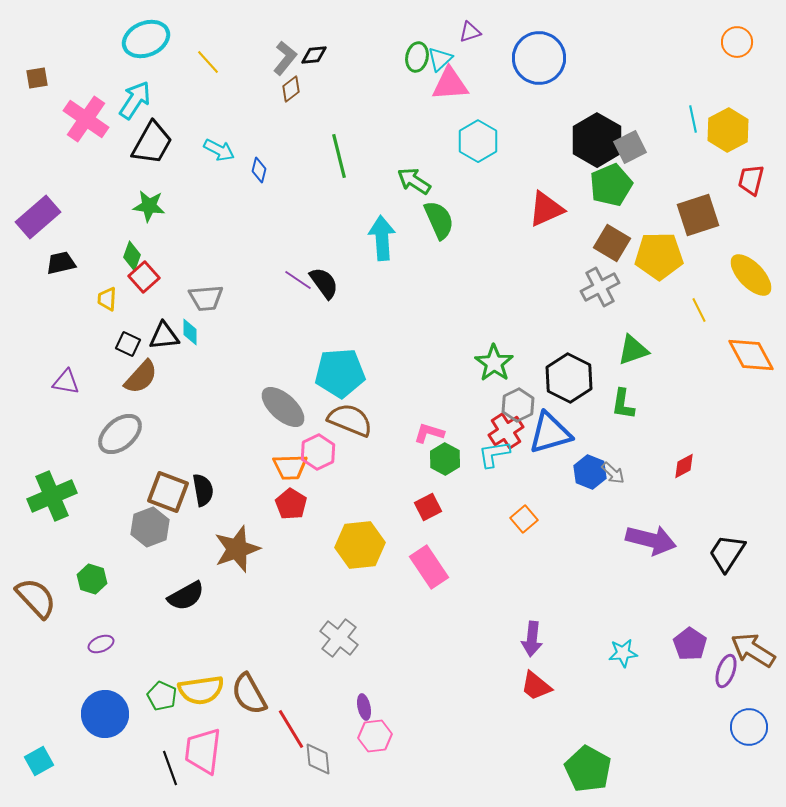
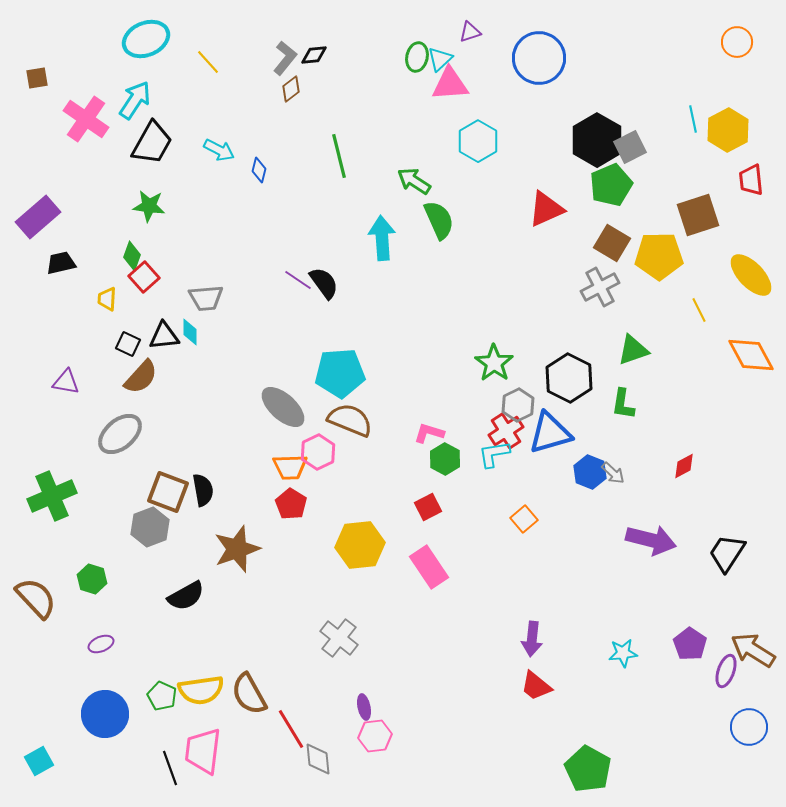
red trapezoid at (751, 180): rotated 20 degrees counterclockwise
